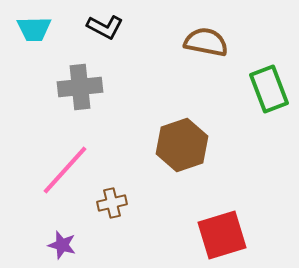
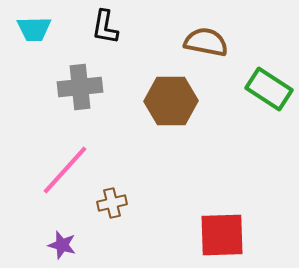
black L-shape: rotated 72 degrees clockwise
green rectangle: rotated 36 degrees counterclockwise
brown hexagon: moved 11 px left, 44 px up; rotated 18 degrees clockwise
red square: rotated 15 degrees clockwise
